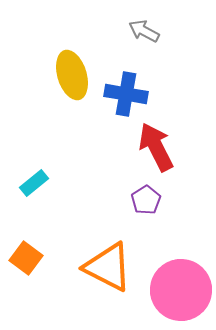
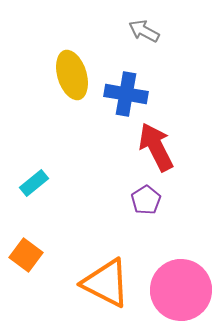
orange square: moved 3 px up
orange triangle: moved 2 px left, 16 px down
